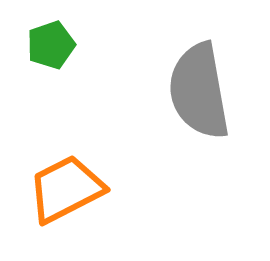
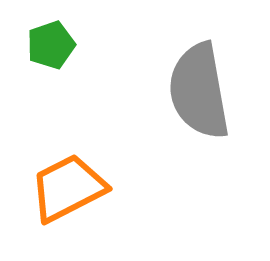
orange trapezoid: moved 2 px right, 1 px up
